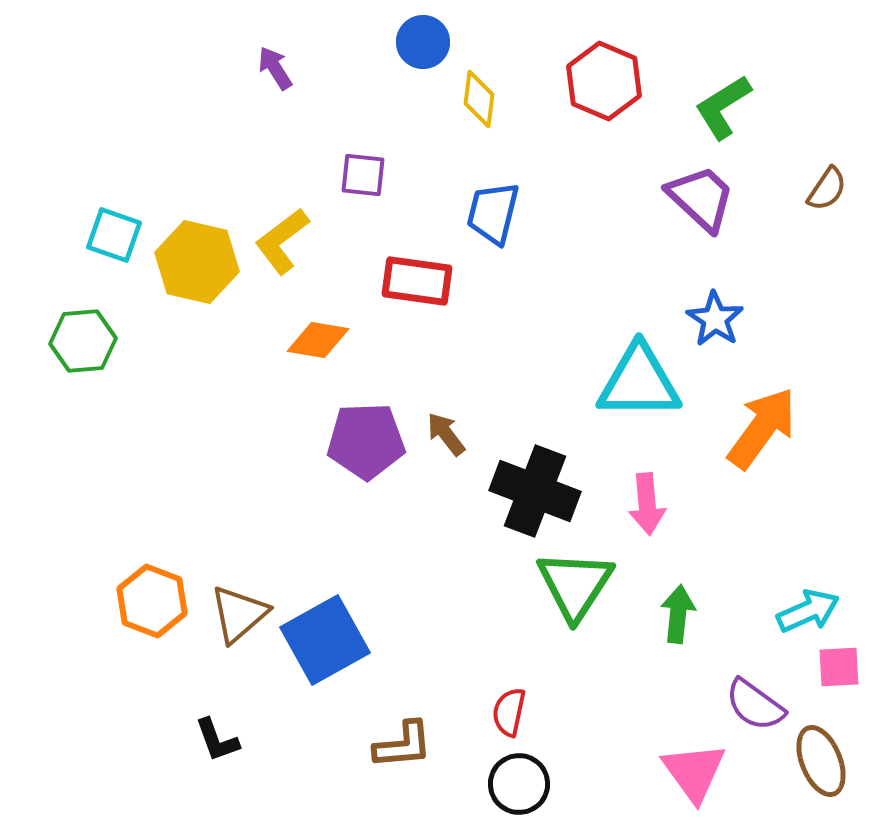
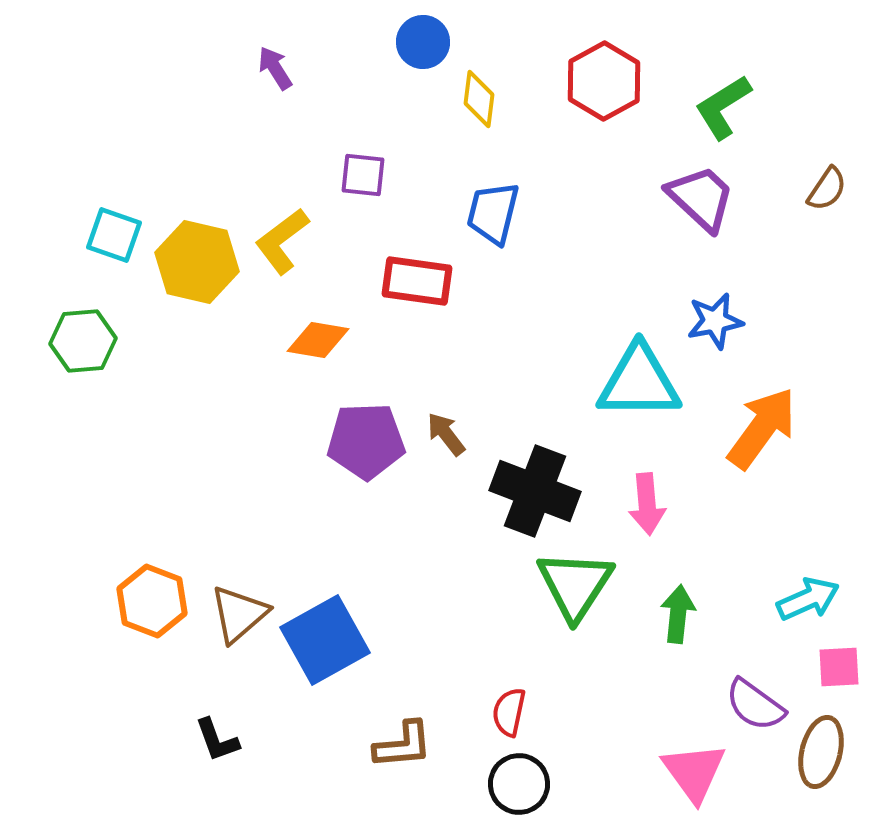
red hexagon: rotated 8 degrees clockwise
blue star: moved 2 px down; rotated 28 degrees clockwise
cyan arrow: moved 12 px up
brown ellipse: moved 9 px up; rotated 36 degrees clockwise
